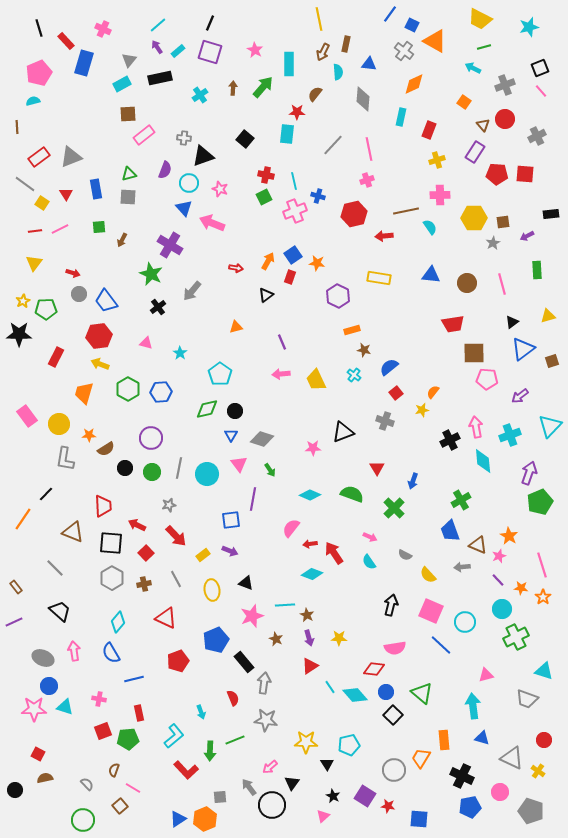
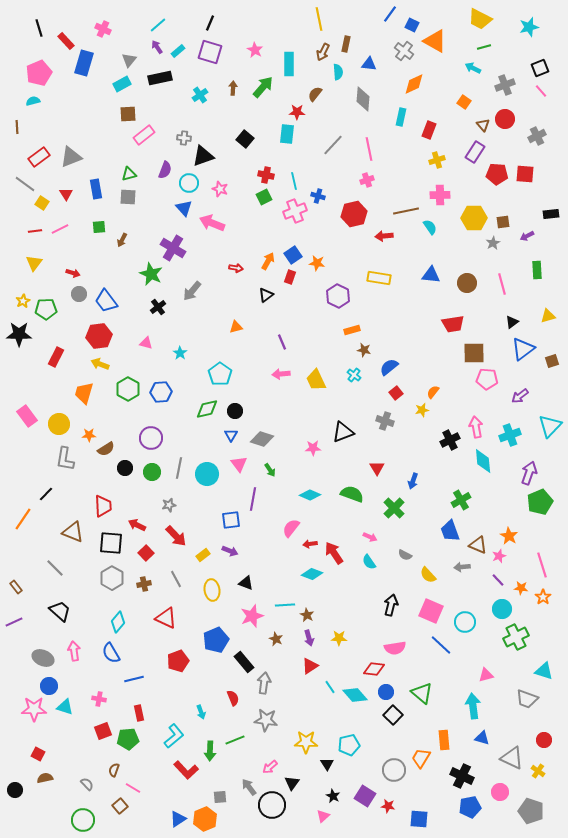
purple cross at (170, 245): moved 3 px right, 3 px down
